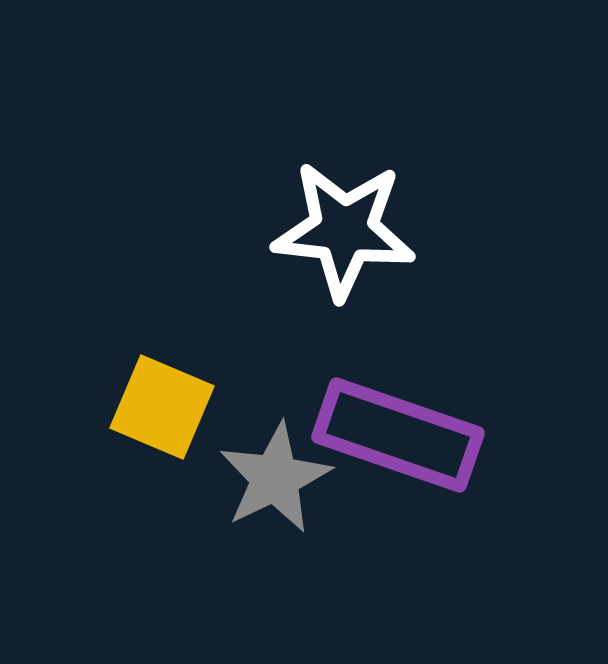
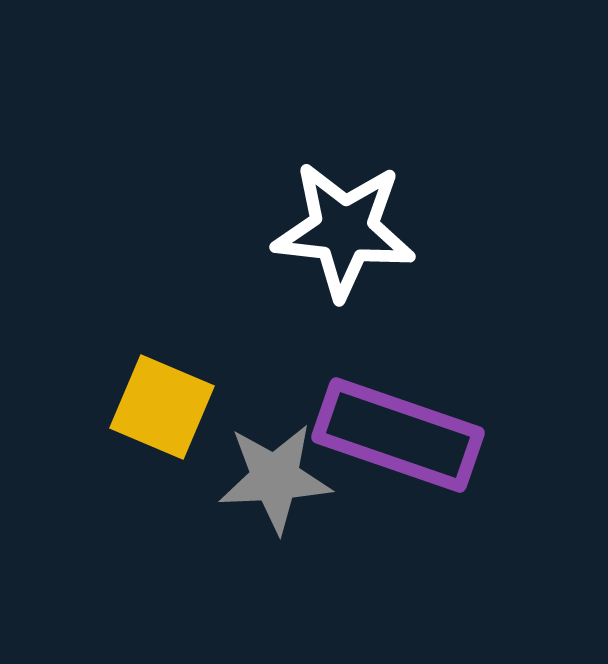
gray star: rotated 23 degrees clockwise
